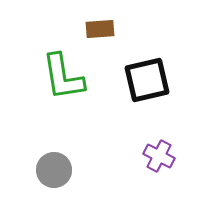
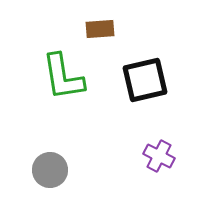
black square: moved 2 px left
gray circle: moved 4 px left
